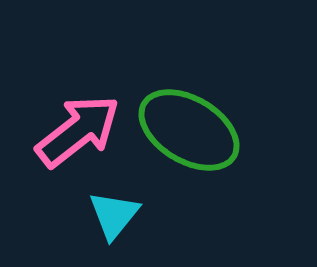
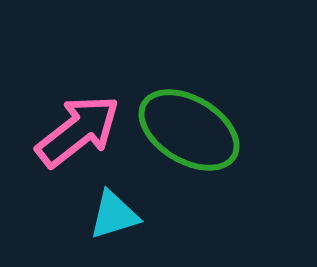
cyan triangle: rotated 34 degrees clockwise
